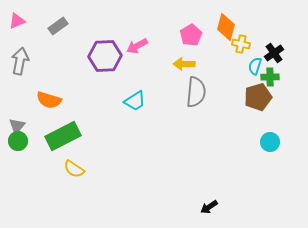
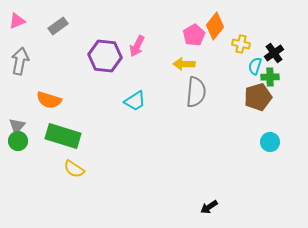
orange diamond: moved 11 px left, 1 px up; rotated 24 degrees clockwise
pink pentagon: moved 3 px right
pink arrow: rotated 35 degrees counterclockwise
purple hexagon: rotated 8 degrees clockwise
green rectangle: rotated 44 degrees clockwise
